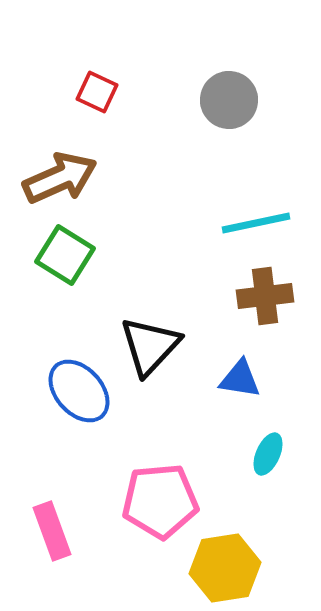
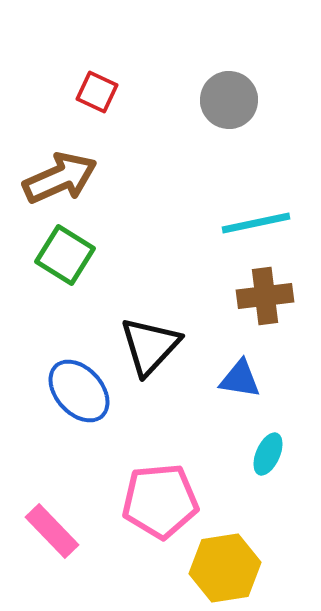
pink rectangle: rotated 24 degrees counterclockwise
